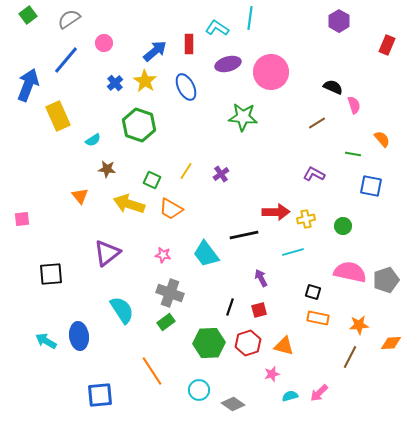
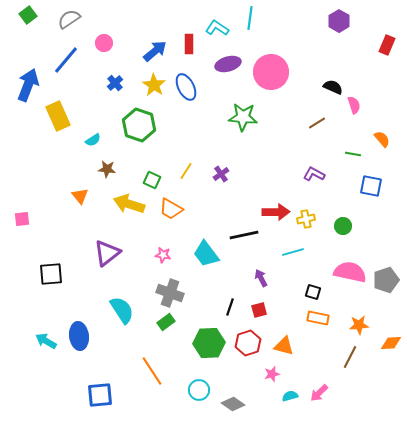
yellow star at (145, 81): moved 9 px right, 4 px down
